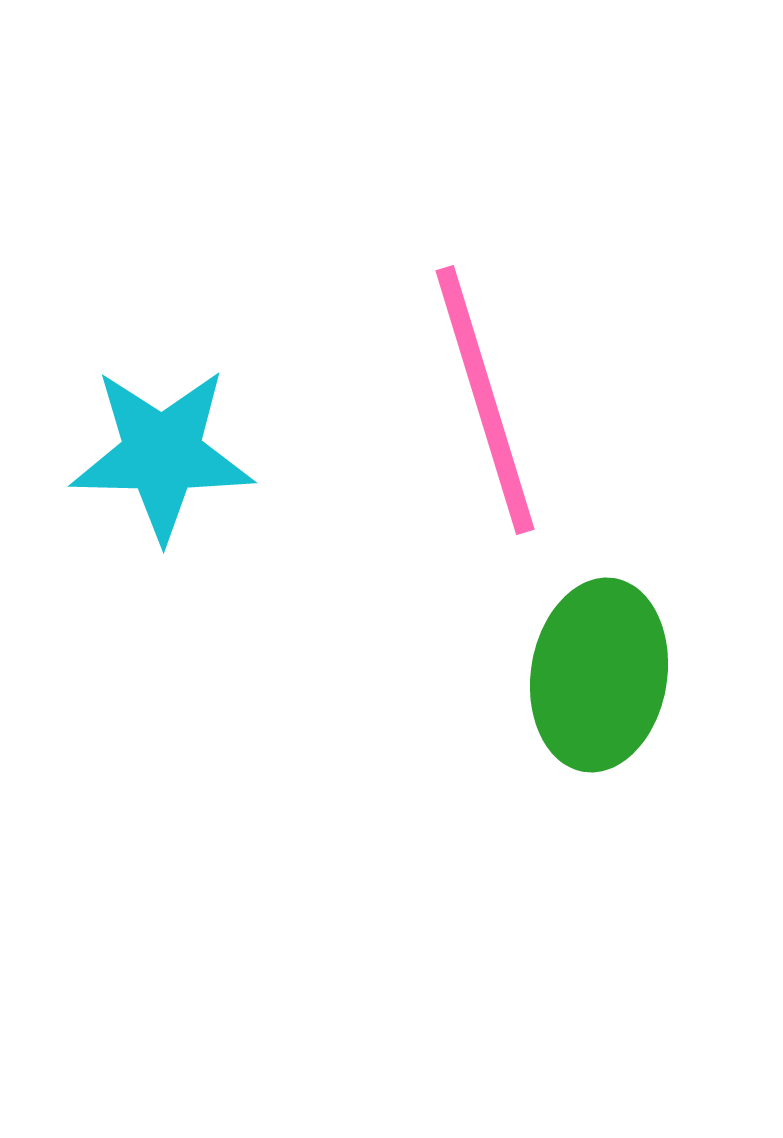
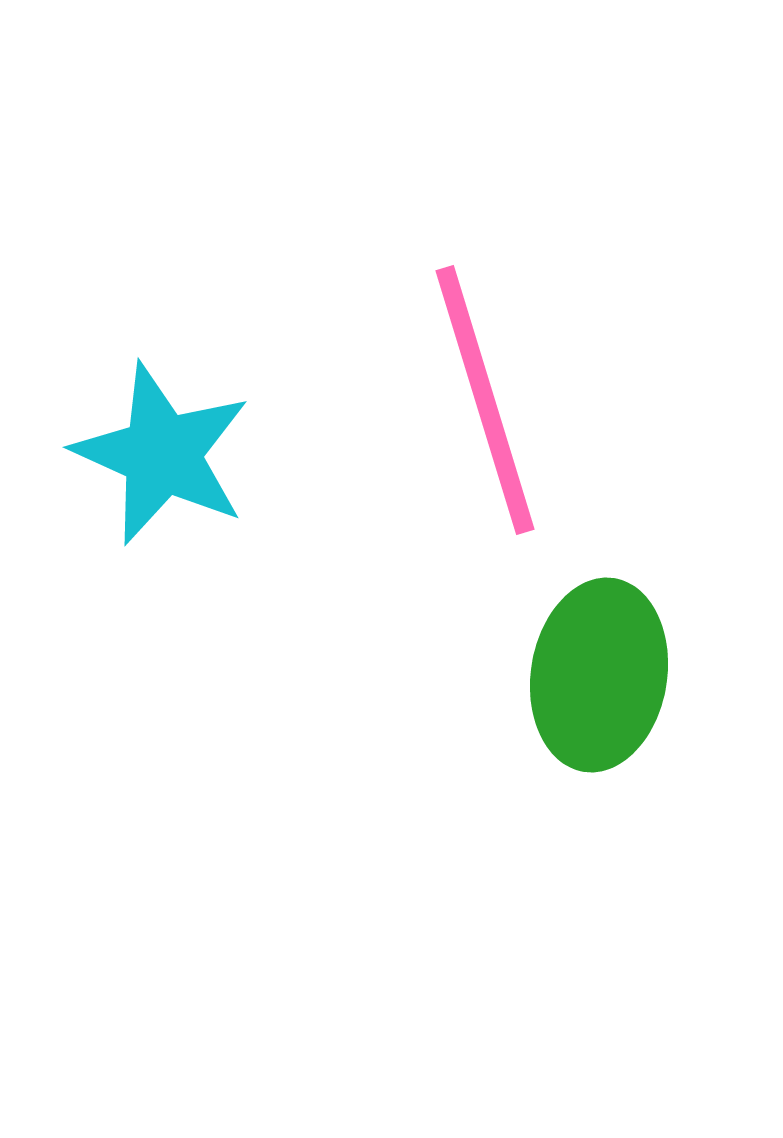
cyan star: rotated 23 degrees clockwise
